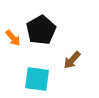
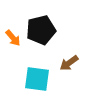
black pentagon: rotated 16 degrees clockwise
brown arrow: moved 3 px left, 3 px down; rotated 12 degrees clockwise
